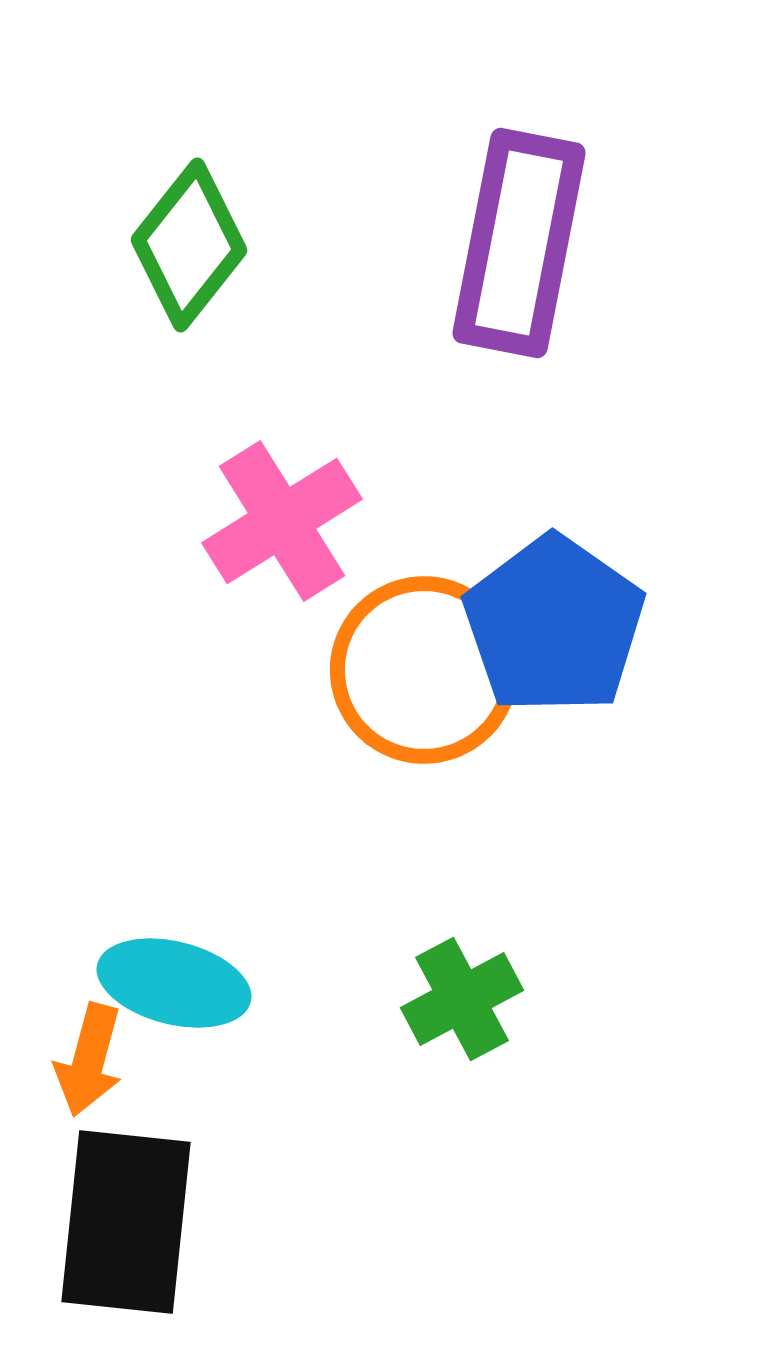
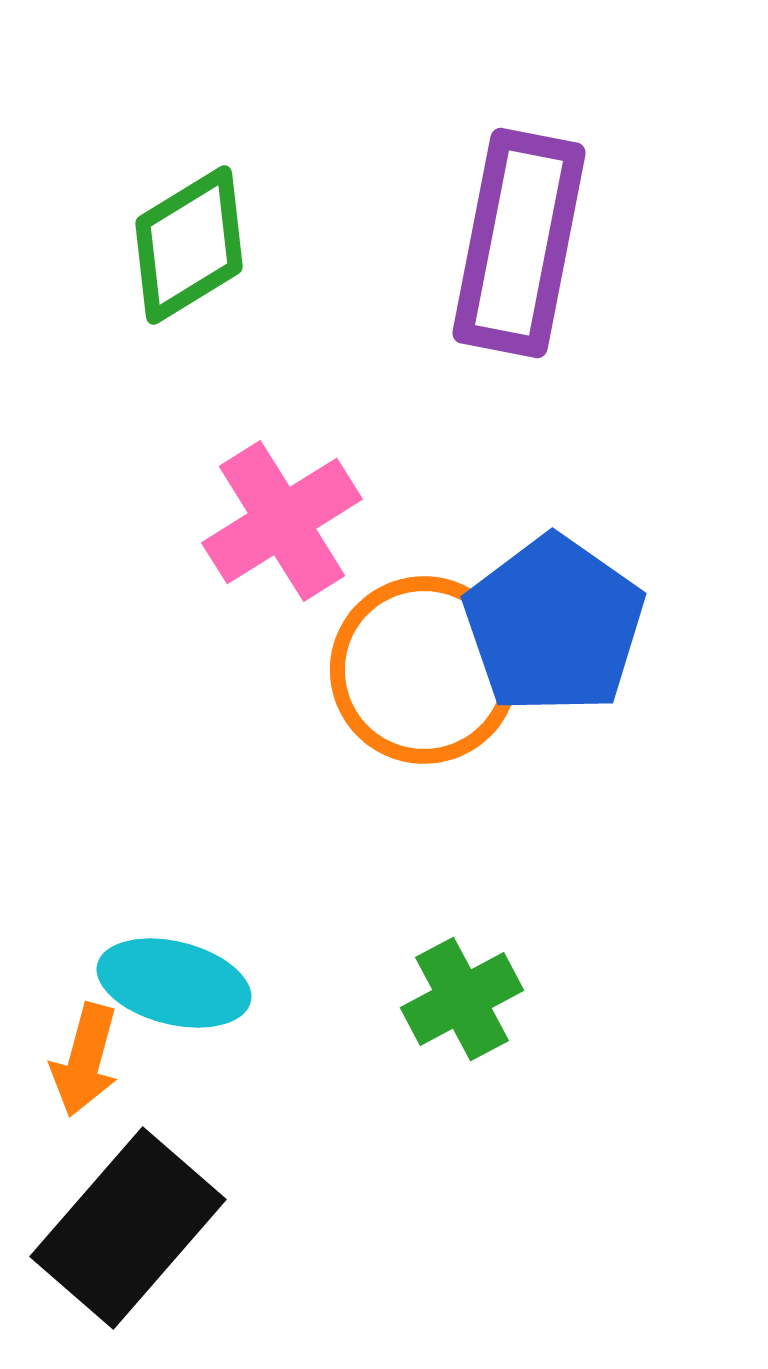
green diamond: rotated 20 degrees clockwise
orange arrow: moved 4 px left
black rectangle: moved 2 px right, 6 px down; rotated 35 degrees clockwise
